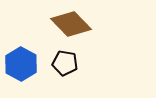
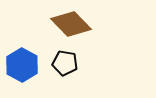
blue hexagon: moved 1 px right, 1 px down
